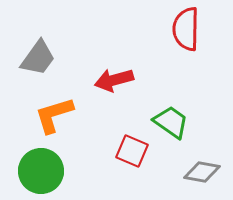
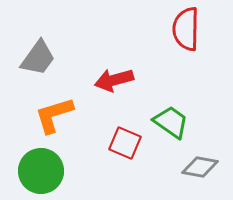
red square: moved 7 px left, 8 px up
gray diamond: moved 2 px left, 5 px up
